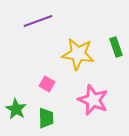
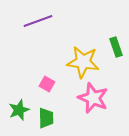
yellow star: moved 5 px right, 8 px down
pink star: moved 2 px up
green star: moved 3 px right, 1 px down; rotated 20 degrees clockwise
